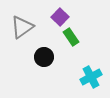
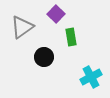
purple square: moved 4 px left, 3 px up
green rectangle: rotated 24 degrees clockwise
